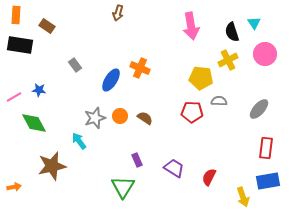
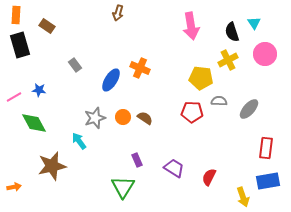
black rectangle: rotated 65 degrees clockwise
gray ellipse: moved 10 px left
orange circle: moved 3 px right, 1 px down
